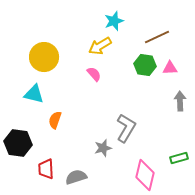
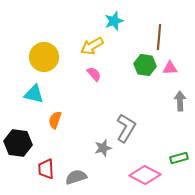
brown line: moved 2 px right; rotated 60 degrees counterclockwise
yellow arrow: moved 8 px left
pink diamond: rotated 76 degrees counterclockwise
